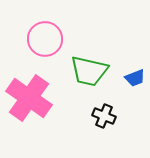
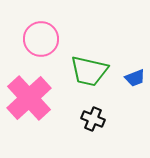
pink circle: moved 4 px left
pink cross: rotated 12 degrees clockwise
black cross: moved 11 px left, 3 px down
